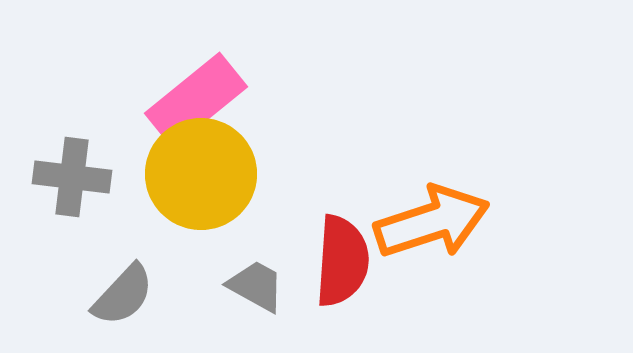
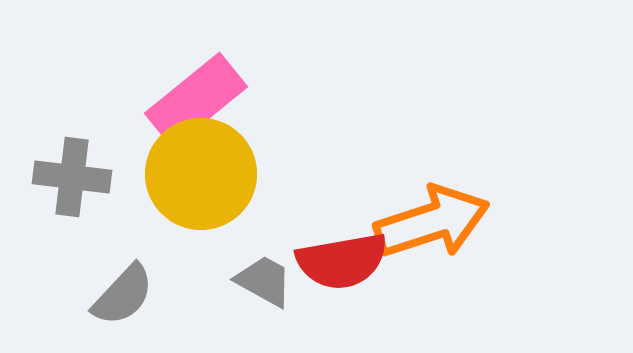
red semicircle: rotated 76 degrees clockwise
gray trapezoid: moved 8 px right, 5 px up
